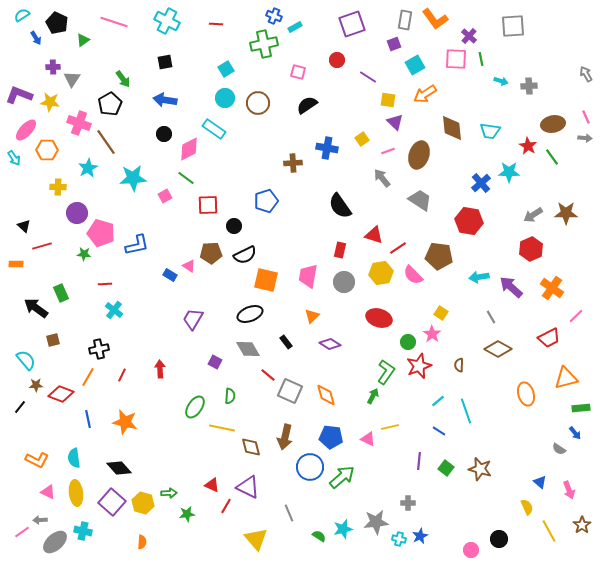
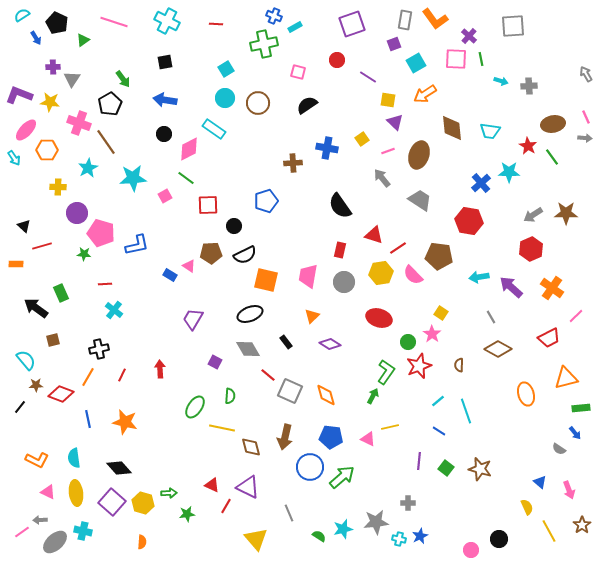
cyan square at (415, 65): moved 1 px right, 2 px up
